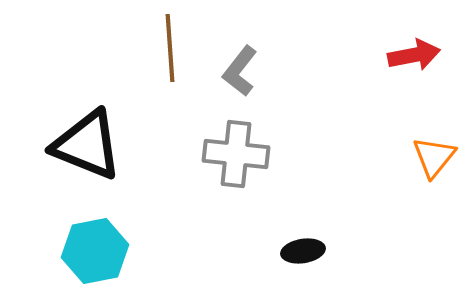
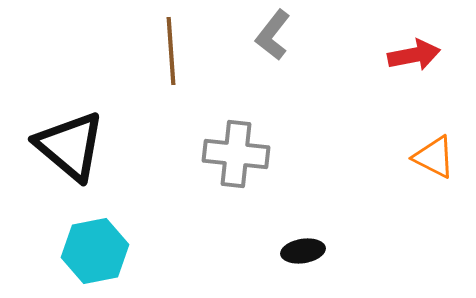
brown line: moved 1 px right, 3 px down
gray L-shape: moved 33 px right, 36 px up
black triangle: moved 17 px left, 1 px down; rotated 18 degrees clockwise
orange triangle: rotated 42 degrees counterclockwise
